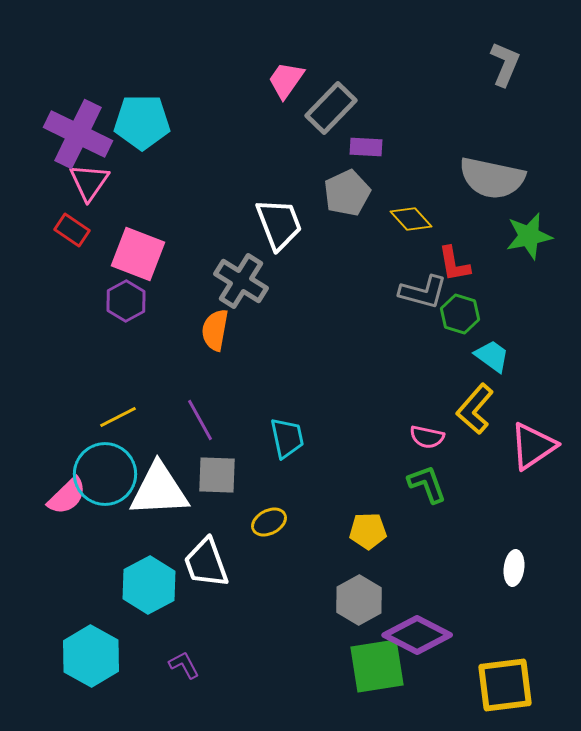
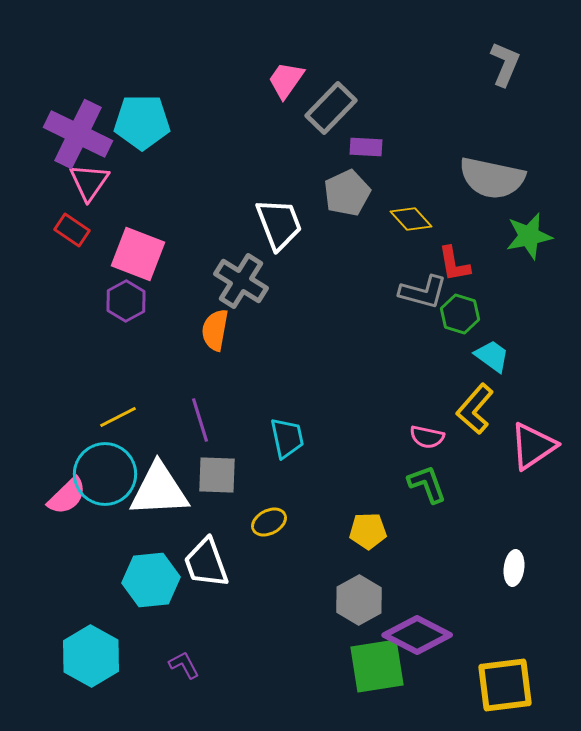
purple line at (200, 420): rotated 12 degrees clockwise
cyan hexagon at (149, 585): moved 2 px right, 5 px up; rotated 22 degrees clockwise
